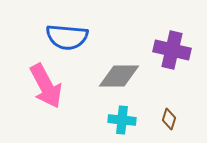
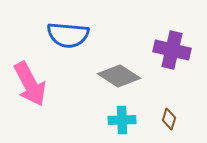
blue semicircle: moved 1 px right, 2 px up
gray diamond: rotated 33 degrees clockwise
pink arrow: moved 16 px left, 2 px up
cyan cross: rotated 8 degrees counterclockwise
